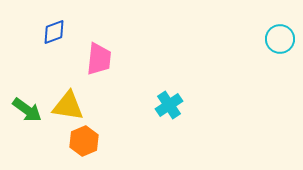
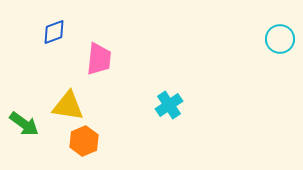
green arrow: moved 3 px left, 14 px down
